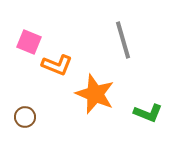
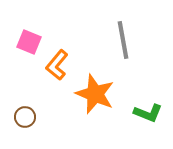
gray line: rotated 6 degrees clockwise
orange L-shape: rotated 108 degrees clockwise
